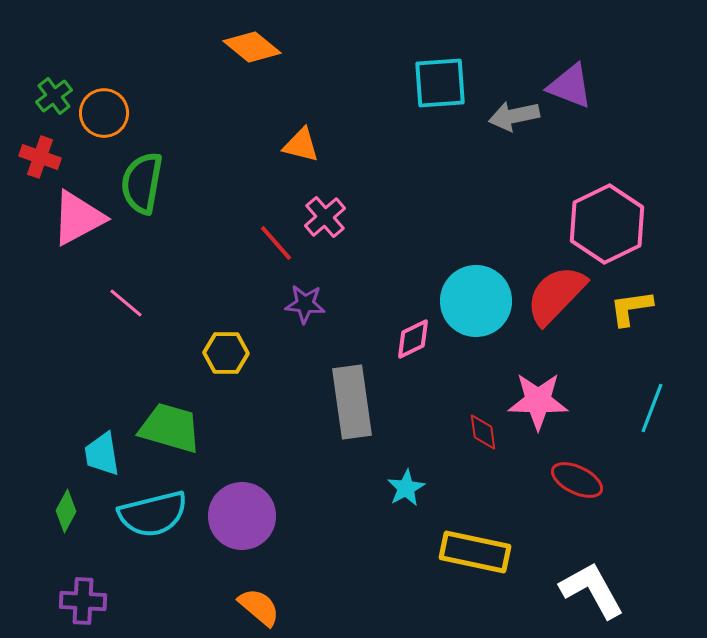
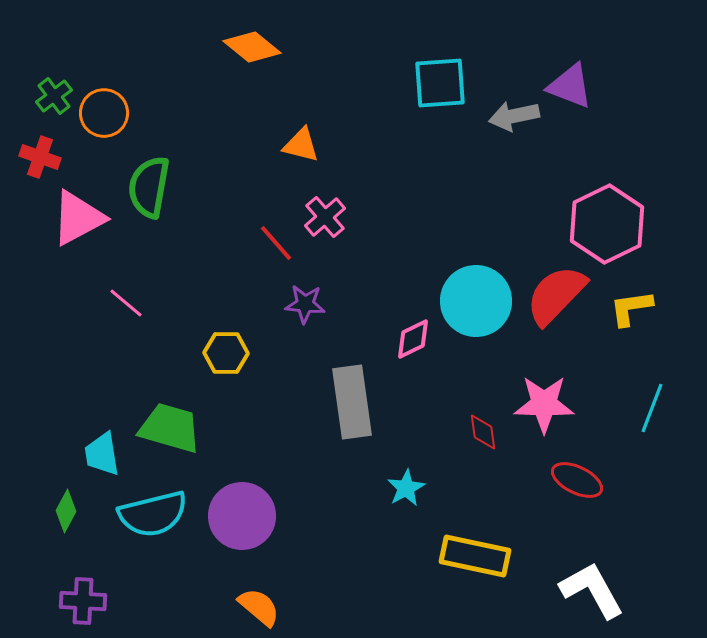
green semicircle: moved 7 px right, 4 px down
pink star: moved 6 px right, 3 px down
yellow rectangle: moved 4 px down
